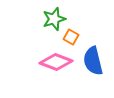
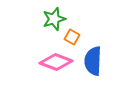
orange square: moved 1 px right
blue semicircle: rotated 16 degrees clockwise
